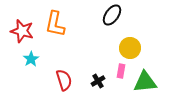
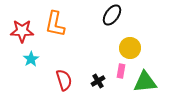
red star: rotated 15 degrees counterclockwise
